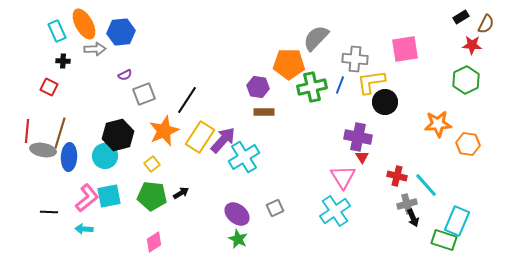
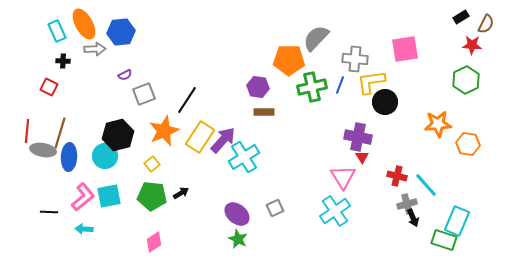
orange pentagon at (289, 64): moved 4 px up
pink L-shape at (87, 198): moved 4 px left, 1 px up
